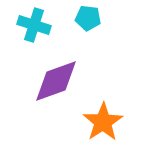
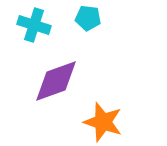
orange star: rotated 21 degrees counterclockwise
